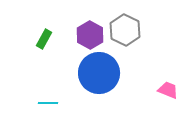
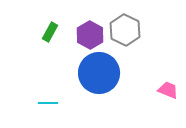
green rectangle: moved 6 px right, 7 px up
